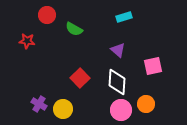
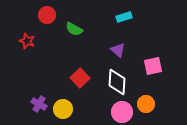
red star: rotated 14 degrees clockwise
pink circle: moved 1 px right, 2 px down
